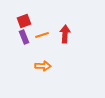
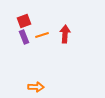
orange arrow: moved 7 px left, 21 px down
